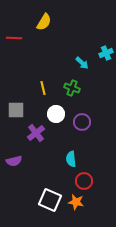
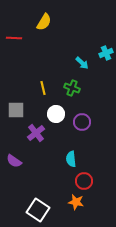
purple semicircle: rotated 49 degrees clockwise
white square: moved 12 px left, 10 px down; rotated 10 degrees clockwise
